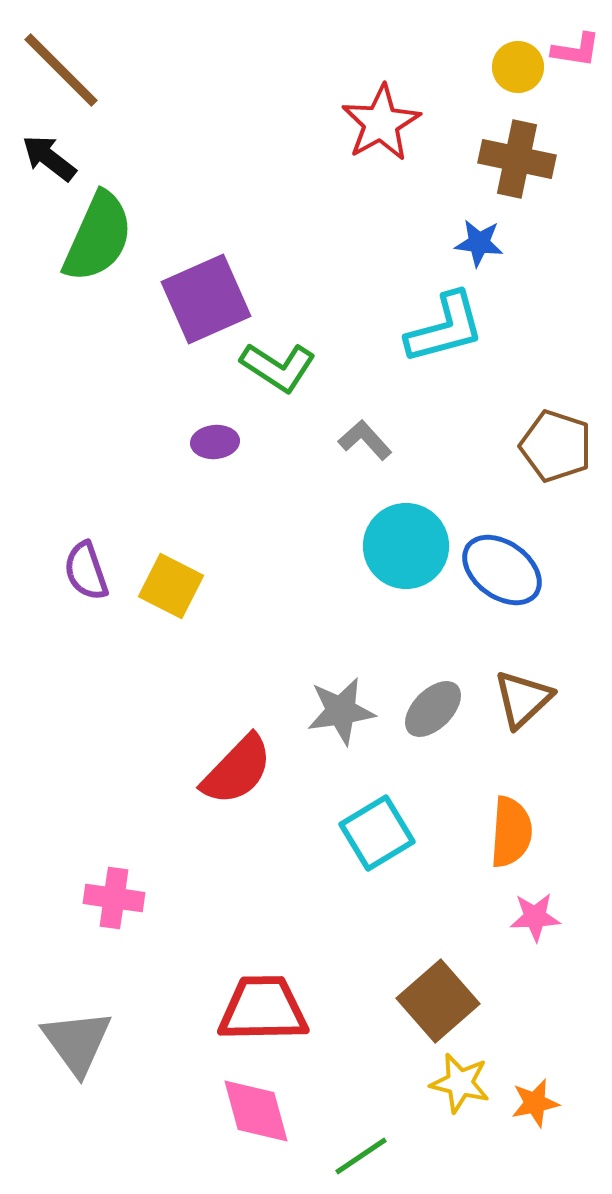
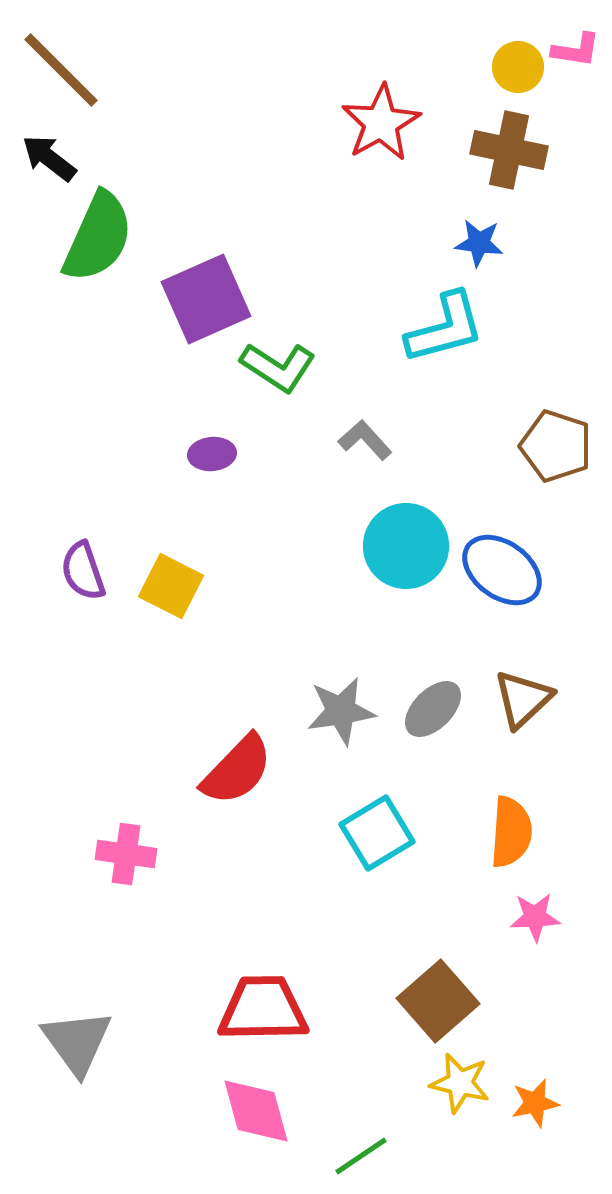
brown cross: moved 8 px left, 9 px up
purple ellipse: moved 3 px left, 12 px down
purple semicircle: moved 3 px left
pink cross: moved 12 px right, 44 px up
